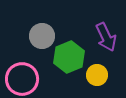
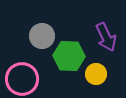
green hexagon: moved 1 px up; rotated 24 degrees clockwise
yellow circle: moved 1 px left, 1 px up
